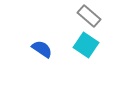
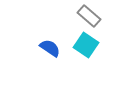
blue semicircle: moved 8 px right, 1 px up
